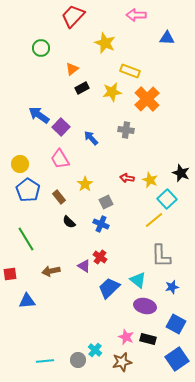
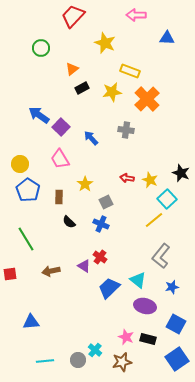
brown rectangle at (59, 197): rotated 40 degrees clockwise
gray L-shape at (161, 256): rotated 40 degrees clockwise
blue triangle at (27, 301): moved 4 px right, 21 px down
